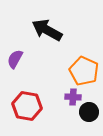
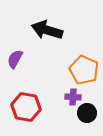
black arrow: rotated 12 degrees counterclockwise
orange pentagon: moved 1 px up
red hexagon: moved 1 px left, 1 px down
black circle: moved 2 px left, 1 px down
